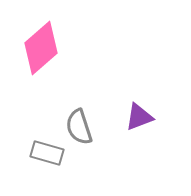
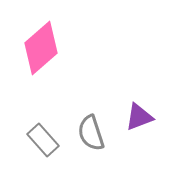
gray semicircle: moved 12 px right, 6 px down
gray rectangle: moved 4 px left, 13 px up; rotated 32 degrees clockwise
